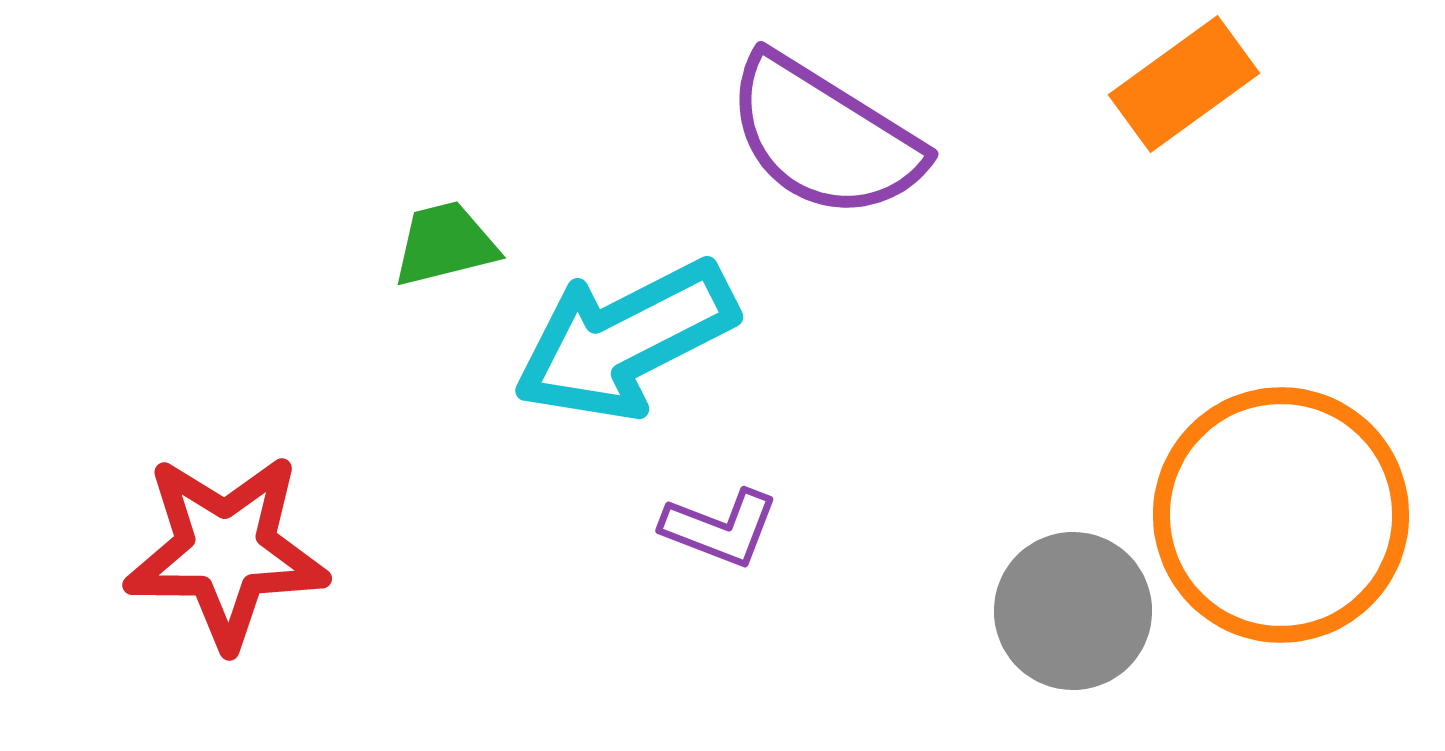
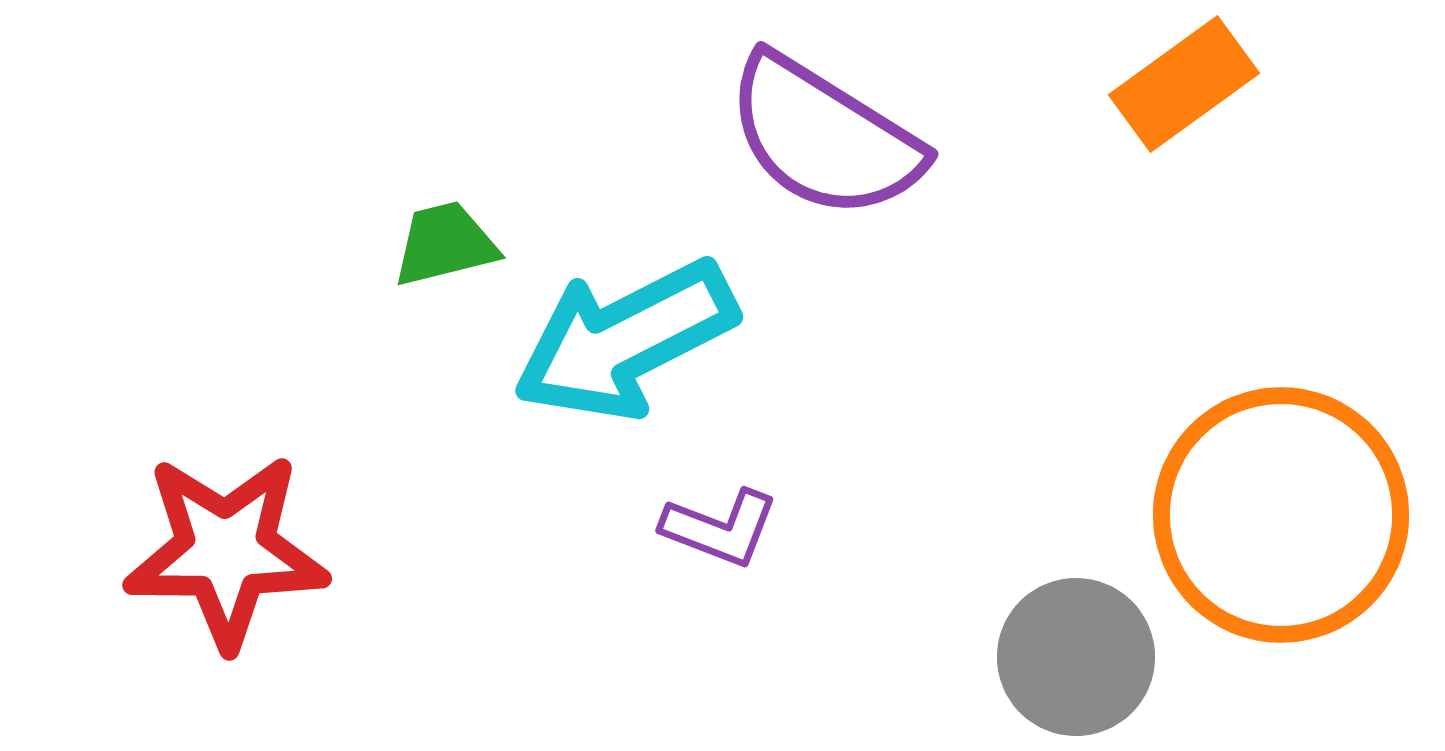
gray circle: moved 3 px right, 46 px down
